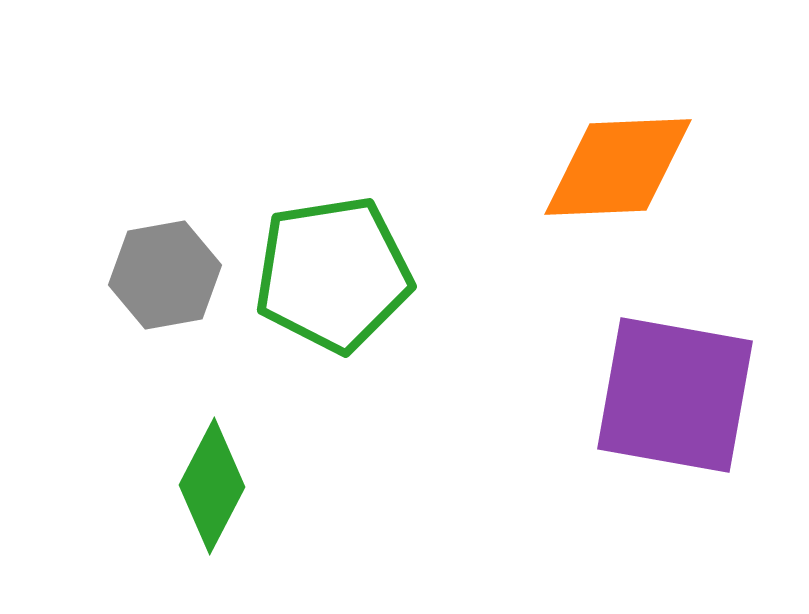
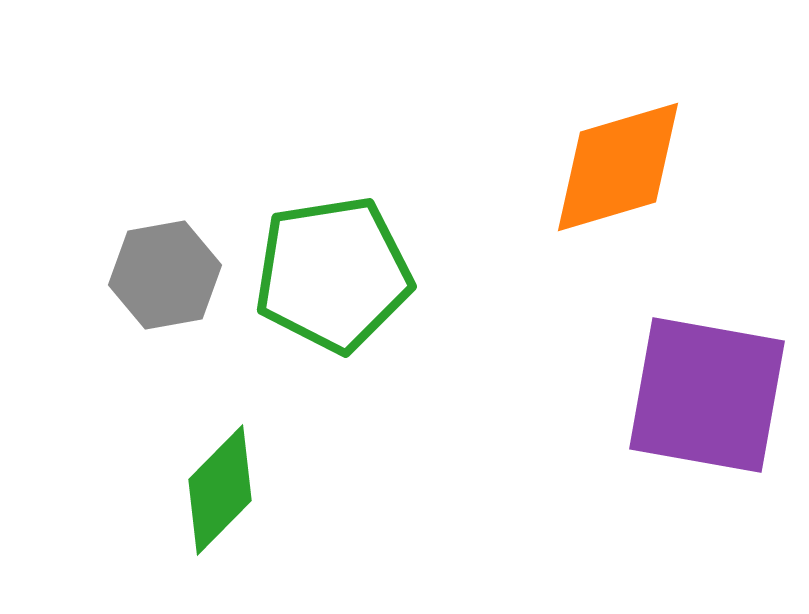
orange diamond: rotated 14 degrees counterclockwise
purple square: moved 32 px right
green diamond: moved 8 px right, 4 px down; rotated 17 degrees clockwise
